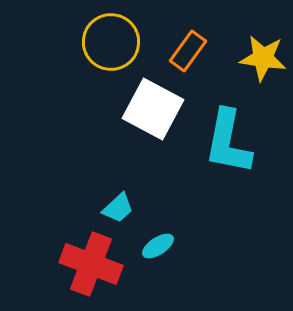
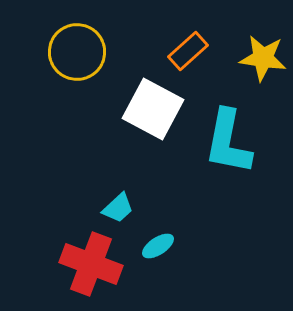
yellow circle: moved 34 px left, 10 px down
orange rectangle: rotated 12 degrees clockwise
